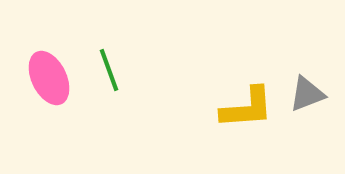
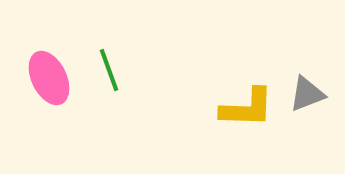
yellow L-shape: rotated 6 degrees clockwise
